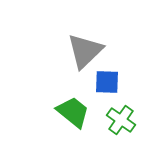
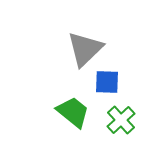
gray triangle: moved 2 px up
green cross: rotated 12 degrees clockwise
